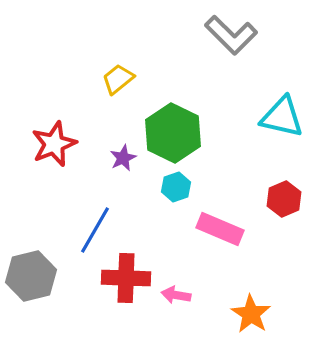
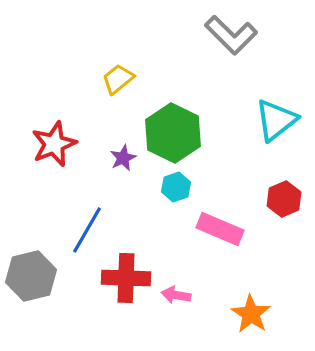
cyan triangle: moved 6 px left, 3 px down; rotated 51 degrees counterclockwise
blue line: moved 8 px left
